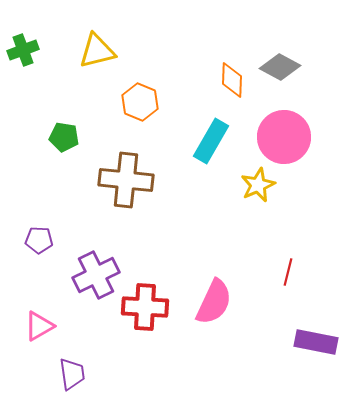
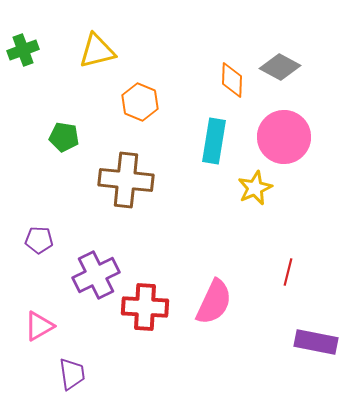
cyan rectangle: moved 3 px right; rotated 21 degrees counterclockwise
yellow star: moved 3 px left, 3 px down
